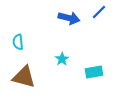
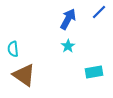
blue arrow: moved 1 px left, 1 px down; rotated 75 degrees counterclockwise
cyan semicircle: moved 5 px left, 7 px down
cyan star: moved 6 px right, 13 px up
brown triangle: moved 2 px up; rotated 20 degrees clockwise
